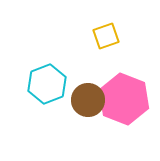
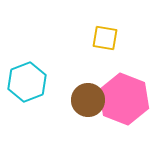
yellow square: moved 1 px left, 2 px down; rotated 28 degrees clockwise
cyan hexagon: moved 20 px left, 2 px up
